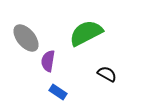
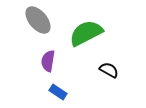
gray ellipse: moved 12 px right, 18 px up
black semicircle: moved 2 px right, 4 px up
